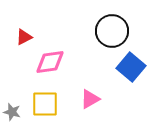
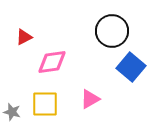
pink diamond: moved 2 px right
